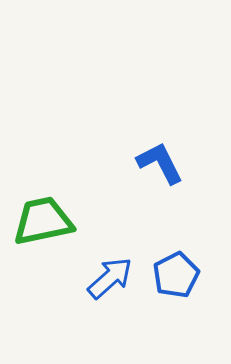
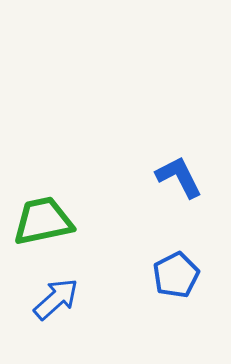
blue L-shape: moved 19 px right, 14 px down
blue arrow: moved 54 px left, 21 px down
